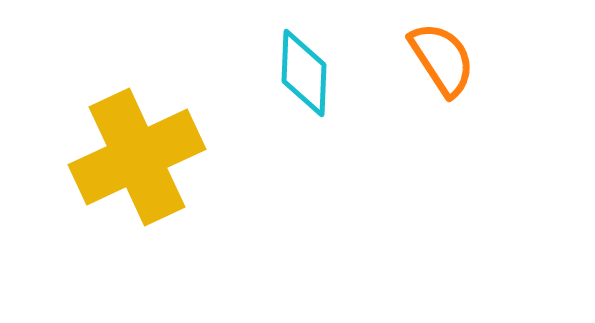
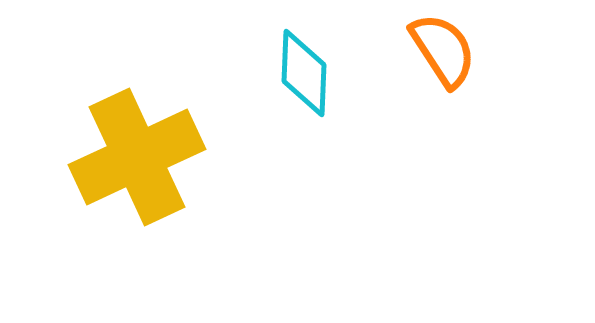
orange semicircle: moved 1 px right, 9 px up
